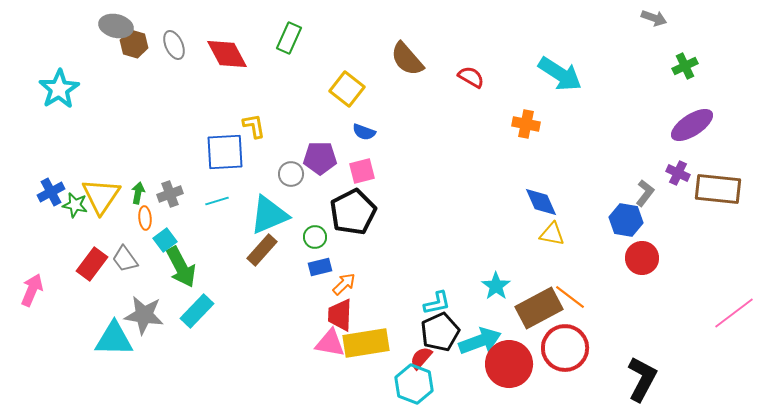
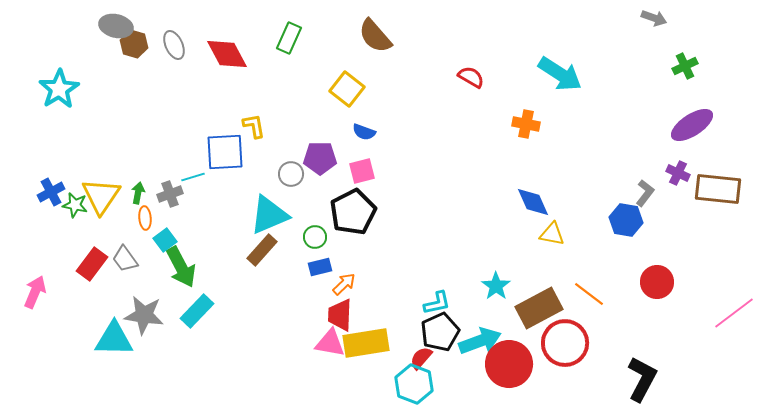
brown semicircle at (407, 59): moved 32 px left, 23 px up
cyan line at (217, 201): moved 24 px left, 24 px up
blue diamond at (541, 202): moved 8 px left
red circle at (642, 258): moved 15 px right, 24 px down
pink arrow at (32, 290): moved 3 px right, 2 px down
orange line at (570, 297): moved 19 px right, 3 px up
red circle at (565, 348): moved 5 px up
